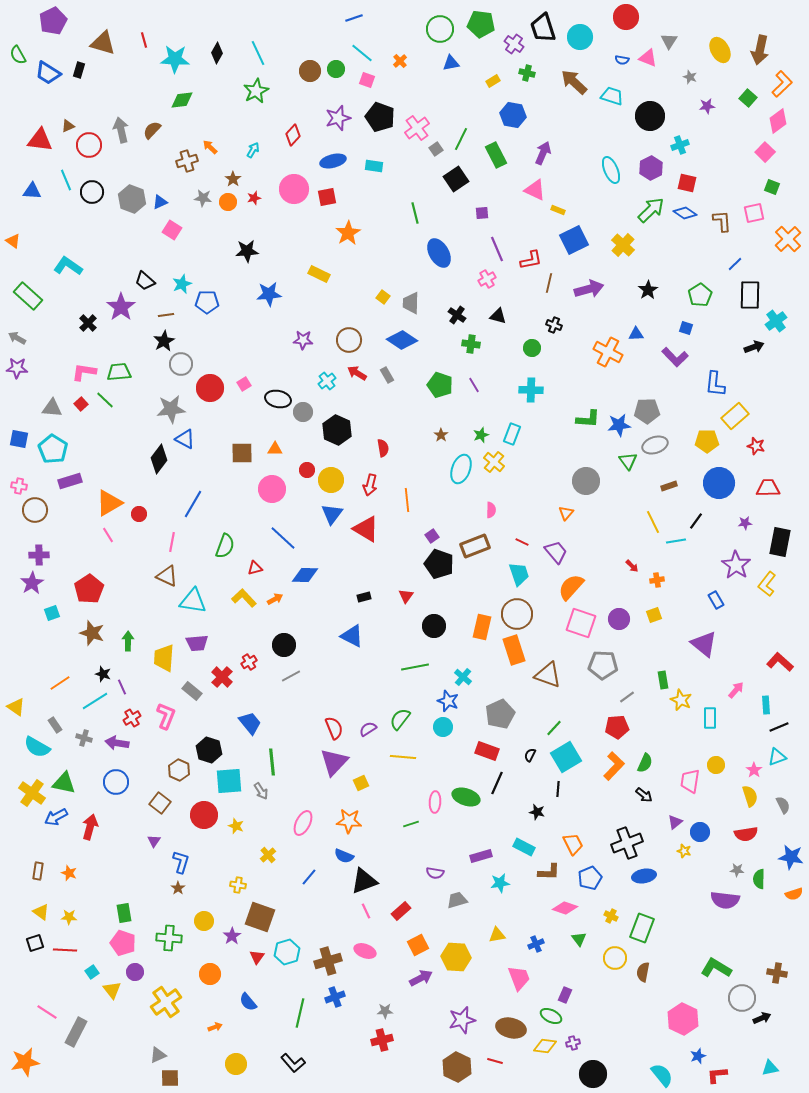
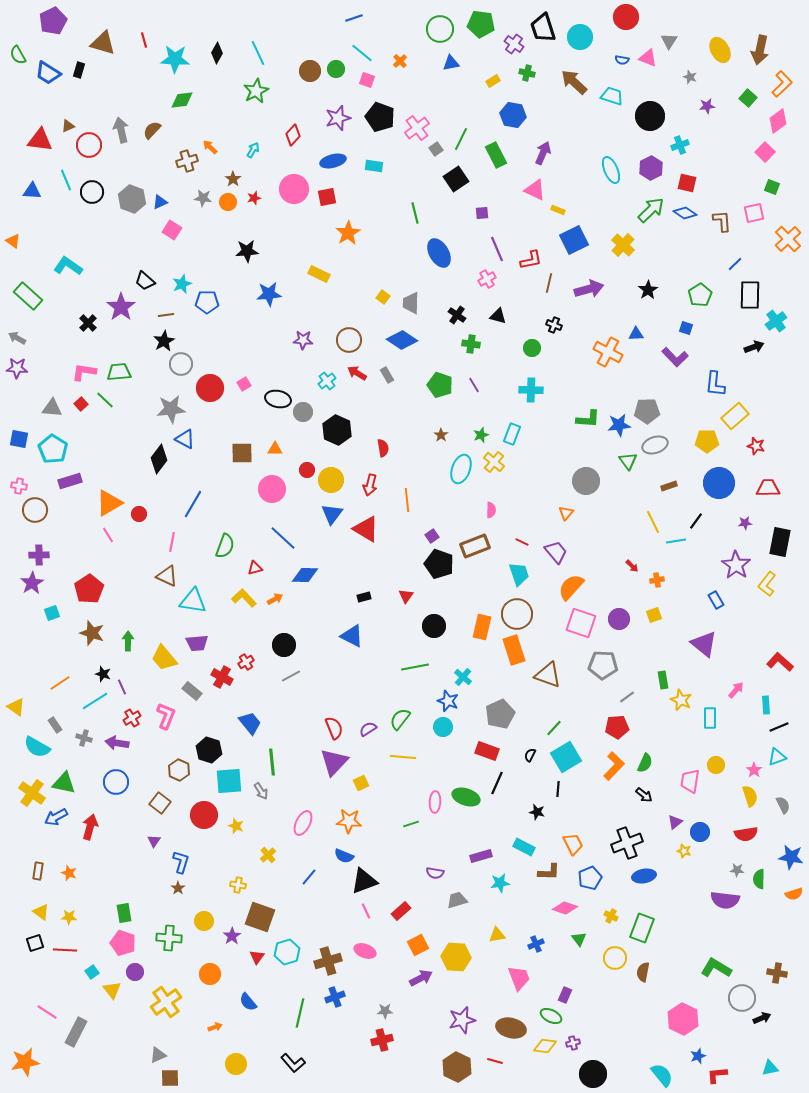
yellow trapezoid at (164, 658): rotated 44 degrees counterclockwise
red cross at (249, 662): moved 3 px left
red cross at (222, 677): rotated 15 degrees counterclockwise
